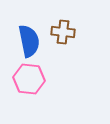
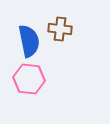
brown cross: moved 3 px left, 3 px up
